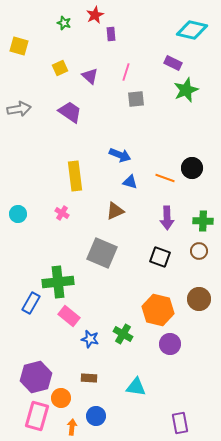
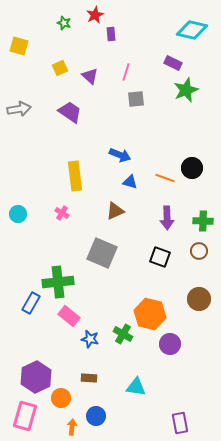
orange hexagon at (158, 310): moved 8 px left, 4 px down
purple hexagon at (36, 377): rotated 12 degrees counterclockwise
pink rectangle at (37, 416): moved 12 px left
